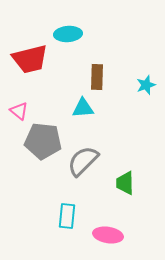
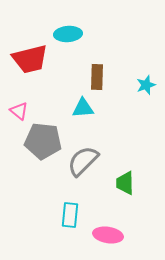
cyan rectangle: moved 3 px right, 1 px up
